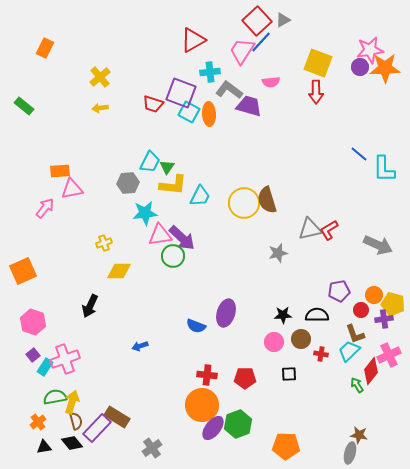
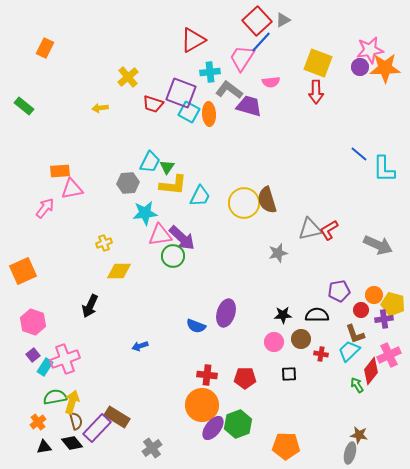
pink trapezoid at (242, 51): moved 7 px down
yellow cross at (100, 77): moved 28 px right
